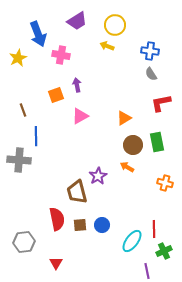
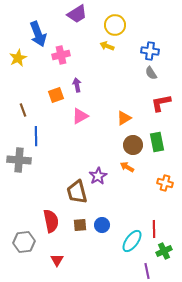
purple trapezoid: moved 7 px up
pink cross: rotated 24 degrees counterclockwise
gray semicircle: moved 1 px up
red semicircle: moved 6 px left, 2 px down
red triangle: moved 1 px right, 3 px up
